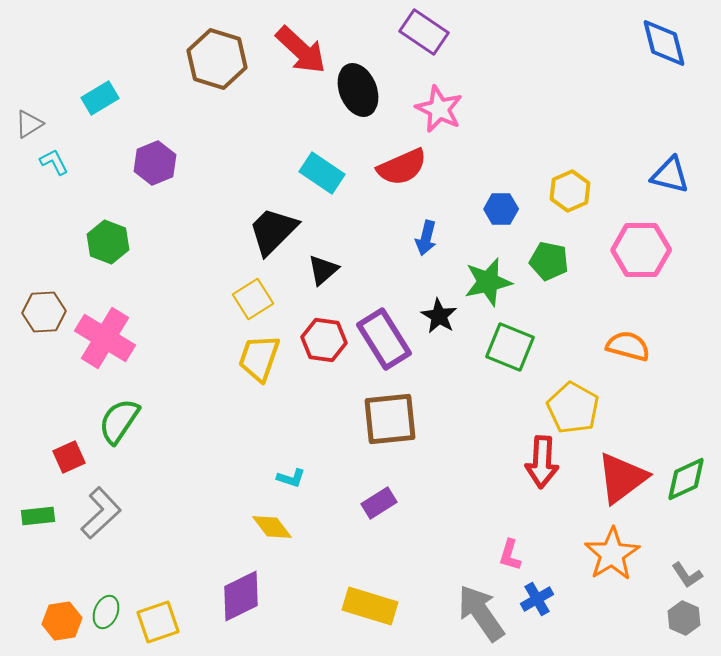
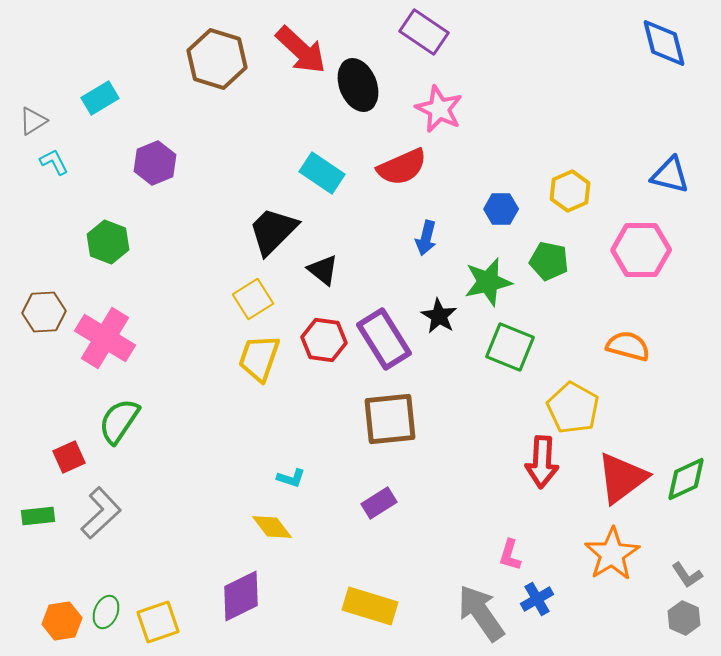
black ellipse at (358, 90): moved 5 px up
gray triangle at (29, 124): moved 4 px right, 3 px up
black triangle at (323, 270): rotated 40 degrees counterclockwise
